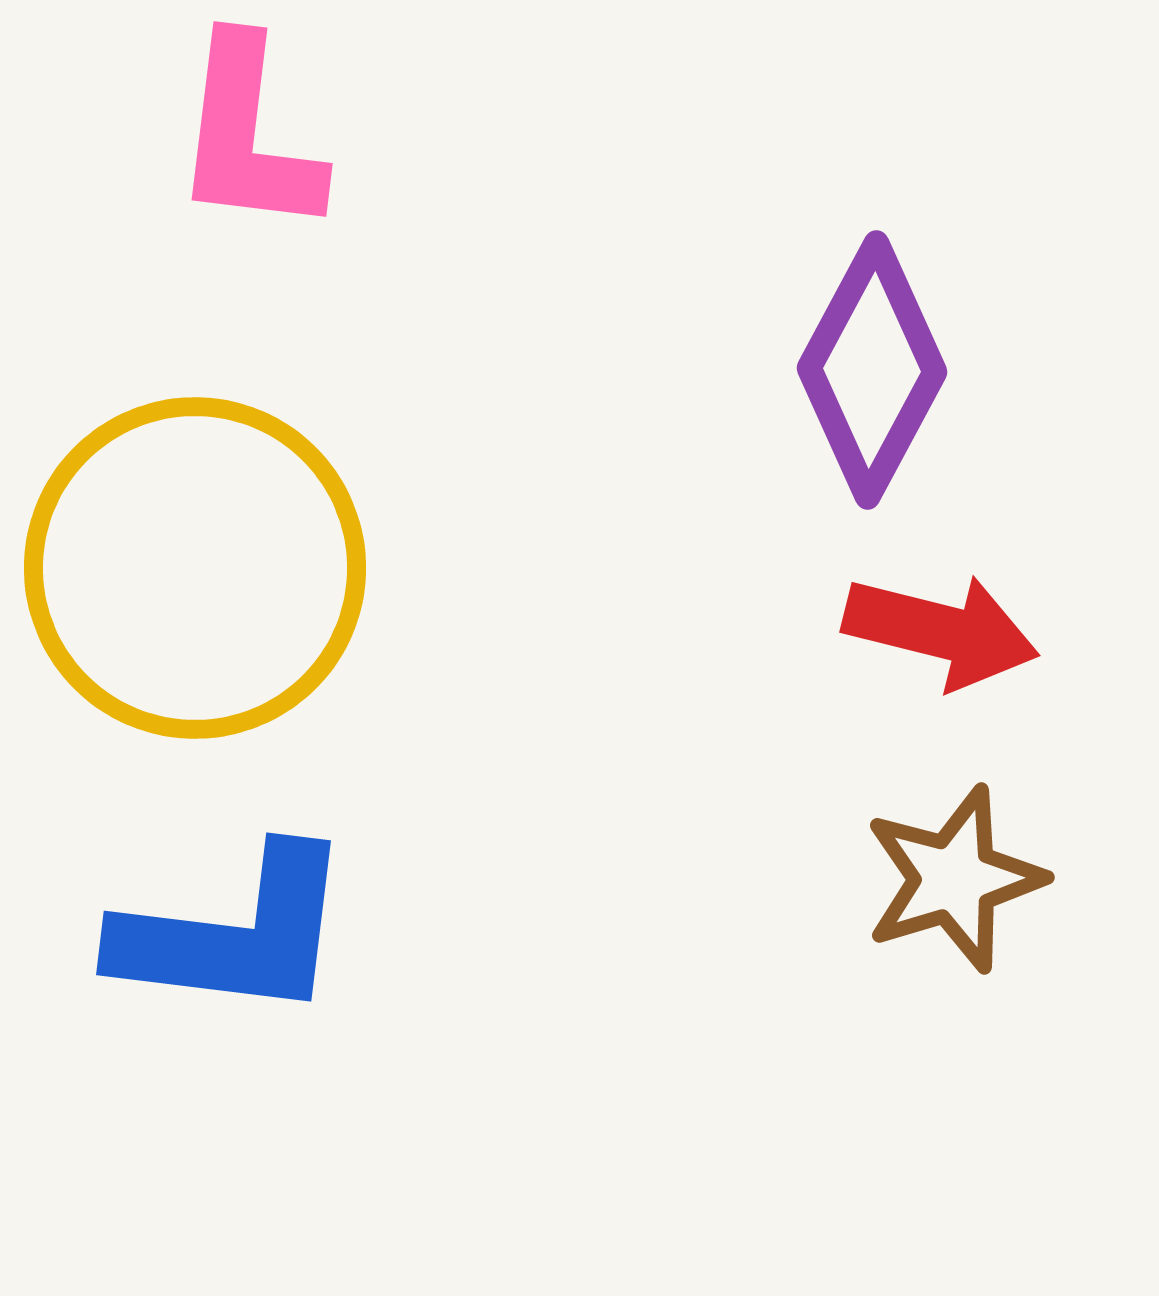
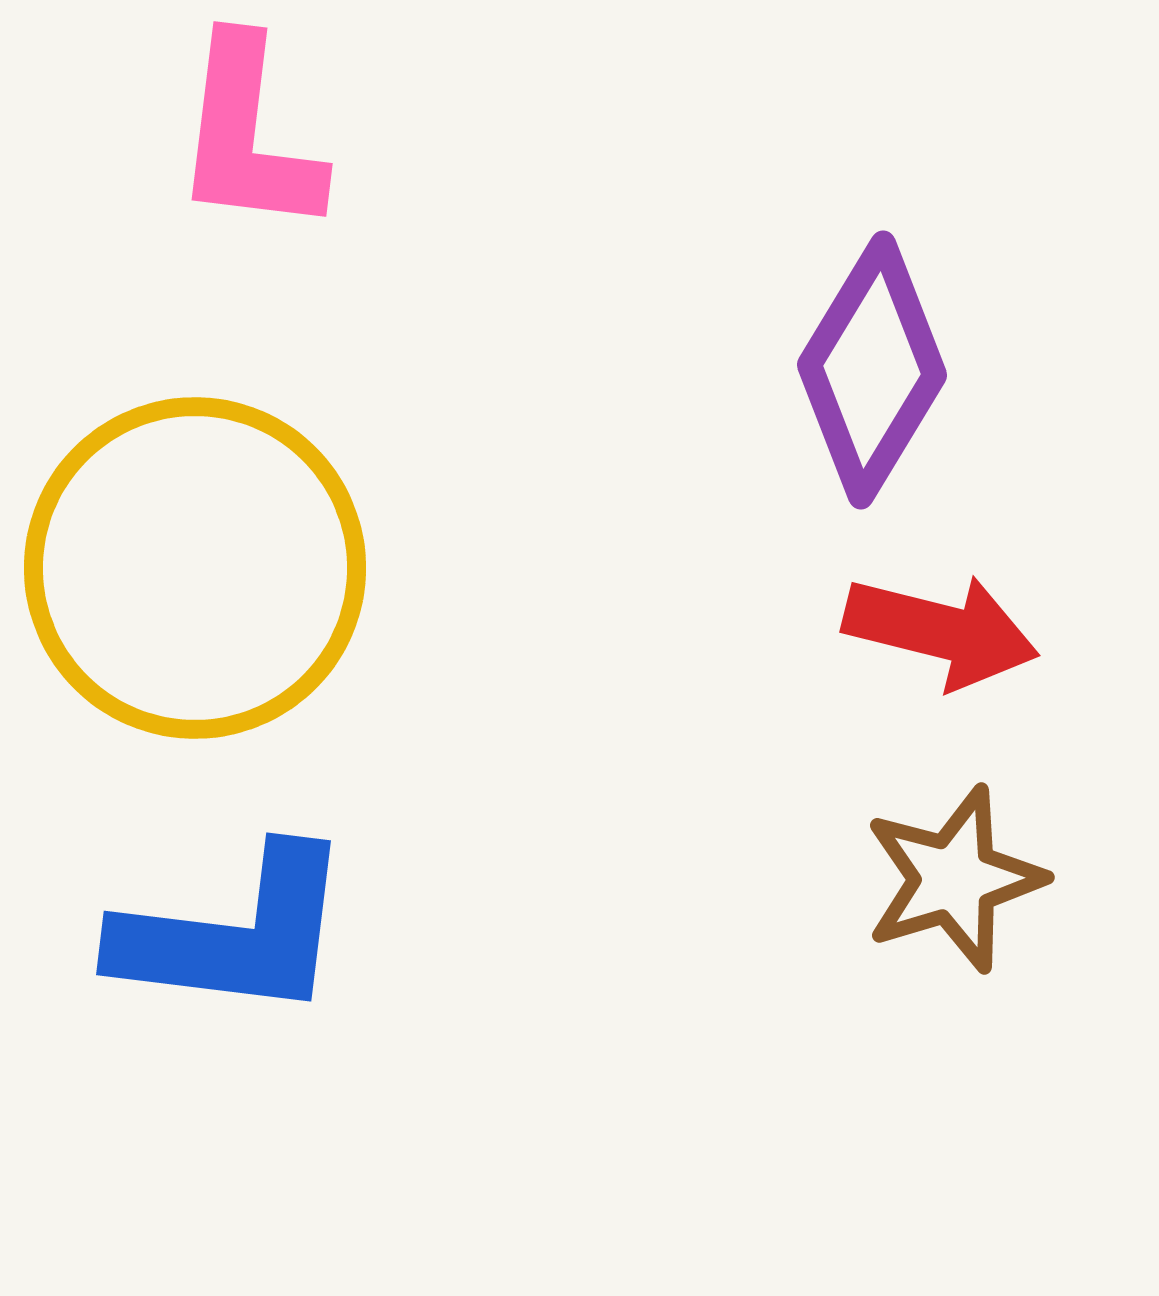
purple diamond: rotated 3 degrees clockwise
